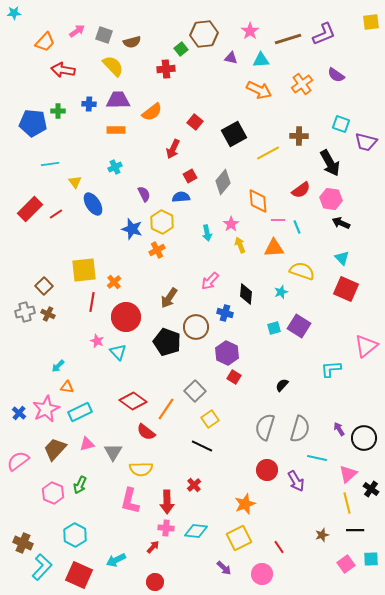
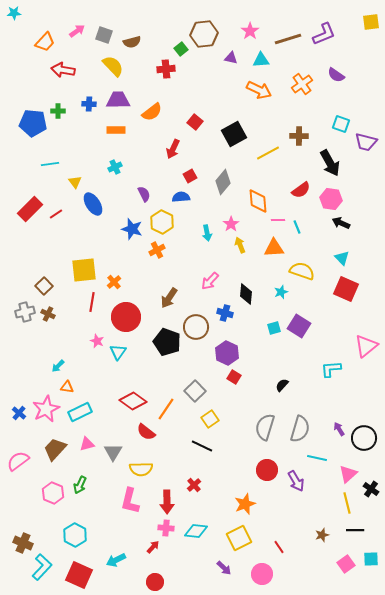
cyan triangle at (118, 352): rotated 18 degrees clockwise
